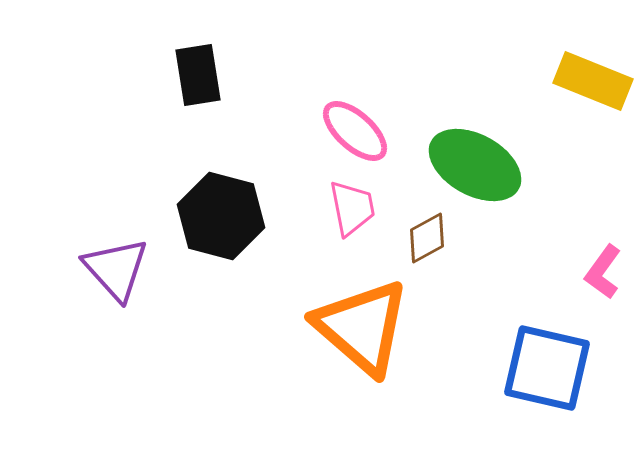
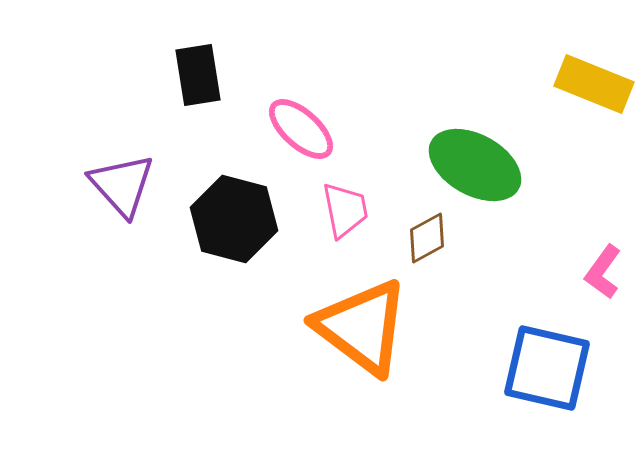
yellow rectangle: moved 1 px right, 3 px down
pink ellipse: moved 54 px left, 2 px up
pink trapezoid: moved 7 px left, 2 px down
black hexagon: moved 13 px right, 3 px down
purple triangle: moved 6 px right, 84 px up
orange triangle: rotated 4 degrees counterclockwise
